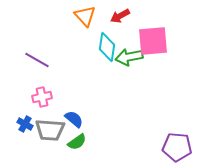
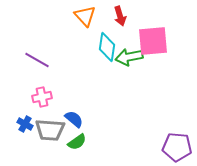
red arrow: rotated 78 degrees counterclockwise
